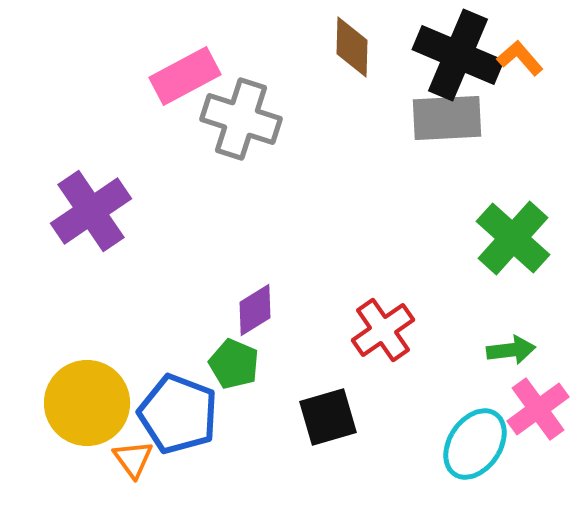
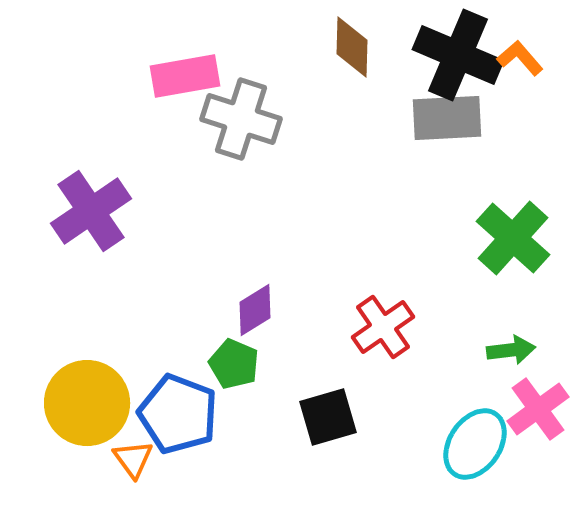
pink rectangle: rotated 18 degrees clockwise
red cross: moved 3 px up
